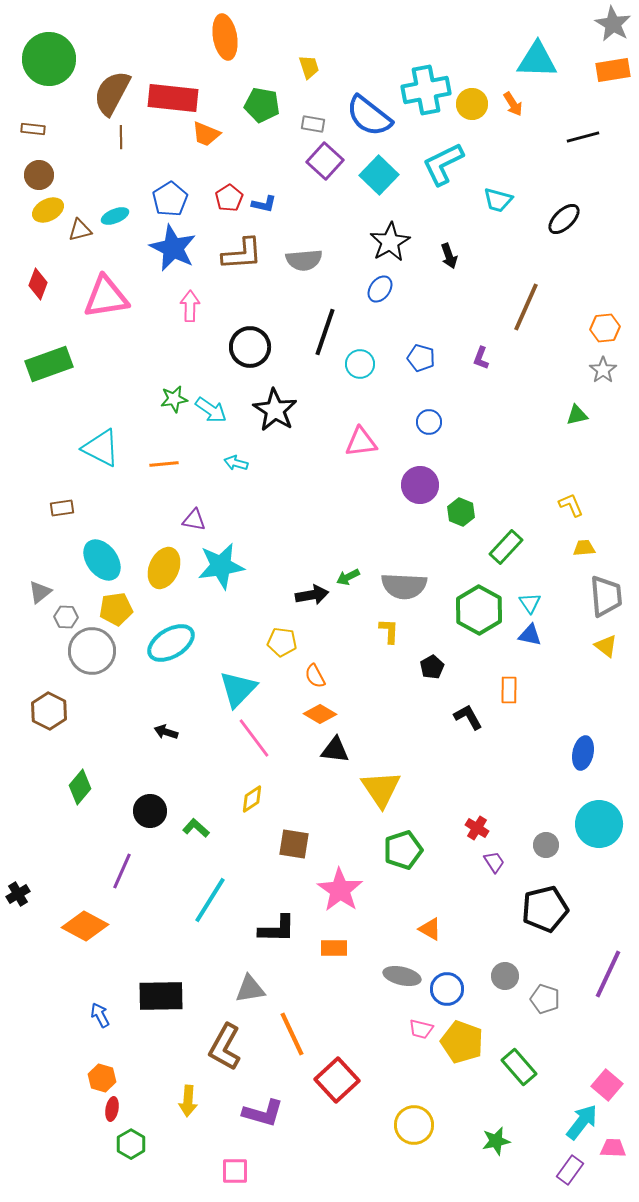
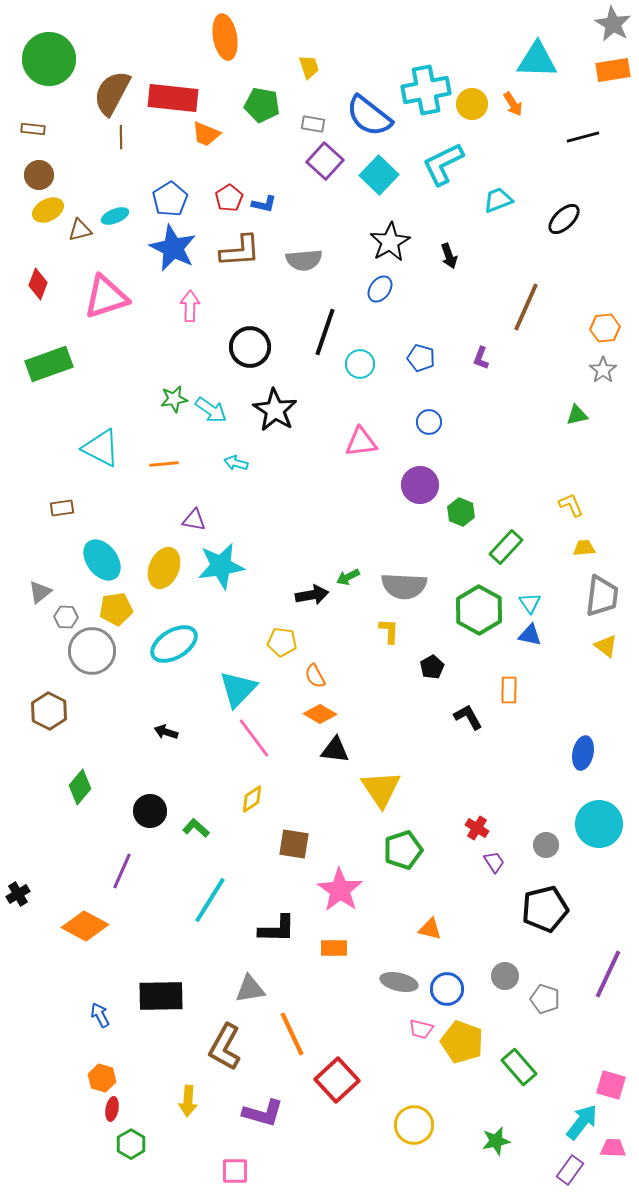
cyan trapezoid at (498, 200): rotated 144 degrees clockwise
brown L-shape at (242, 254): moved 2 px left, 3 px up
pink triangle at (106, 297): rotated 9 degrees counterclockwise
gray trapezoid at (606, 596): moved 4 px left; rotated 12 degrees clockwise
cyan ellipse at (171, 643): moved 3 px right, 1 px down
orange triangle at (430, 929): rotated 15 degrees counterclockwise
gray ellipse at (402, 976): moved 3 px left, 6 px down
pink square at (607, 1085): moved 4 px right; rotated 24 degrees counterclockwise
